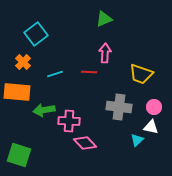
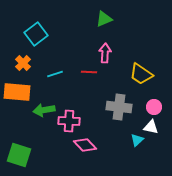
orange cross: moved 1 px down
yellow trapezoid: rotated 15 degrees clockwise
pink diamond: moved 2 px down
